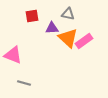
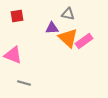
red square: moved 15 px left
